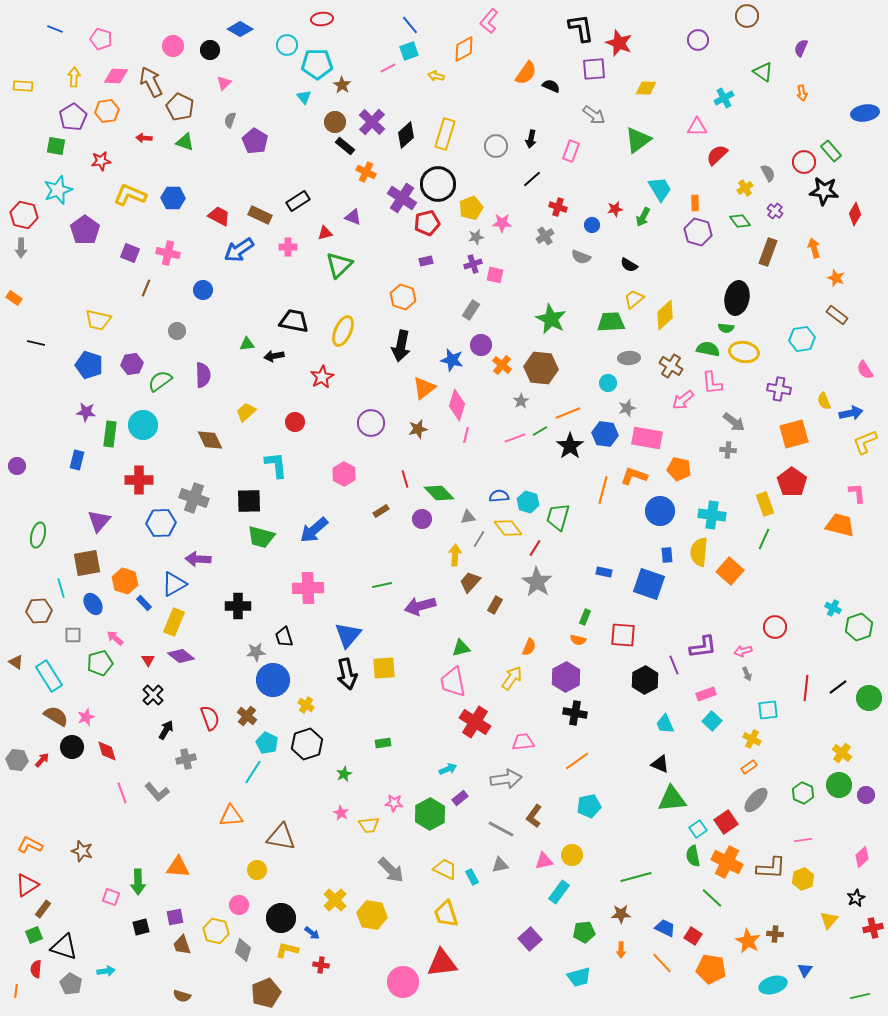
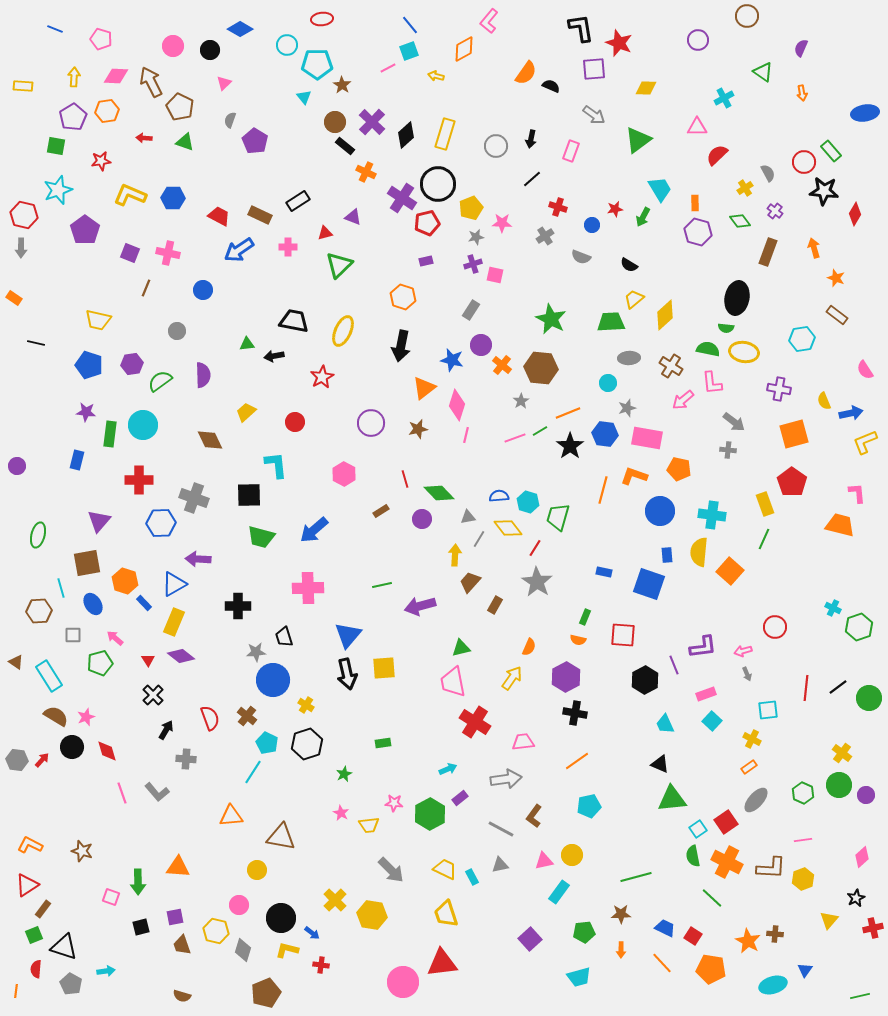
black square at (249, 501): moved 6 px up
gray cross at (186, 759): rotated 18 degrees clockwise
